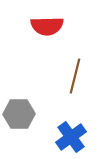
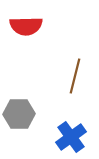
red semicircle: moved 21 px left
